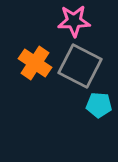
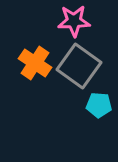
gray square: moved 1 px left; rotated 9 degrees clockwise
